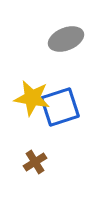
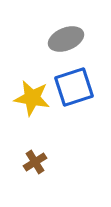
blue square: moved 14 px right, 20 px up
